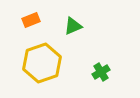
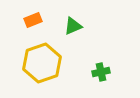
orange rectangle: moved 2 px right
green cross: rotated 18 degrees clockwise
